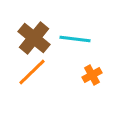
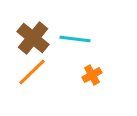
brown cross: moved 1 px left
